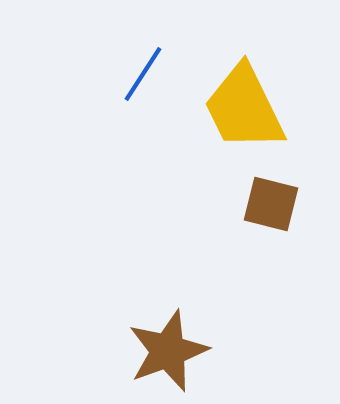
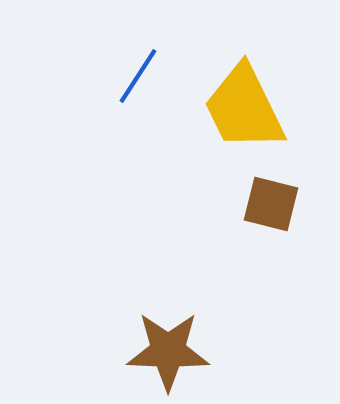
blue line: moved 5 px left, 2 px down
brown star: rotated 22 degrees clockwise
